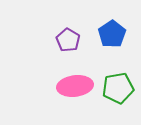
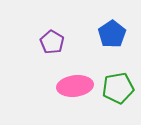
purple pentagon: moved 16 px left, 2 px down
